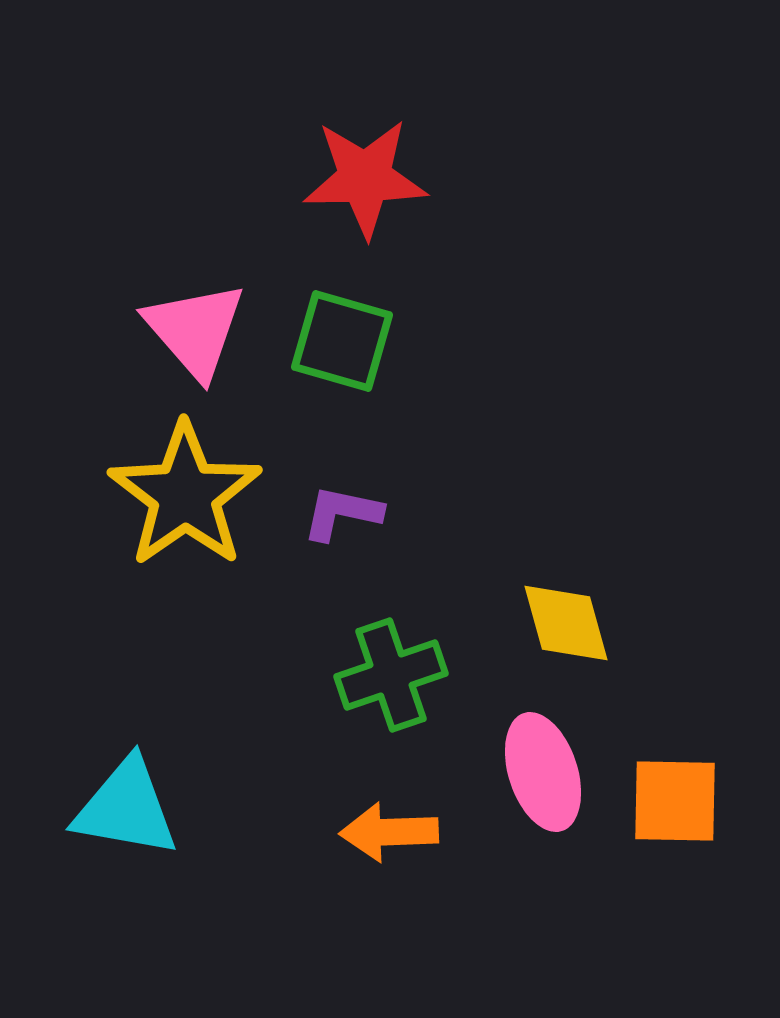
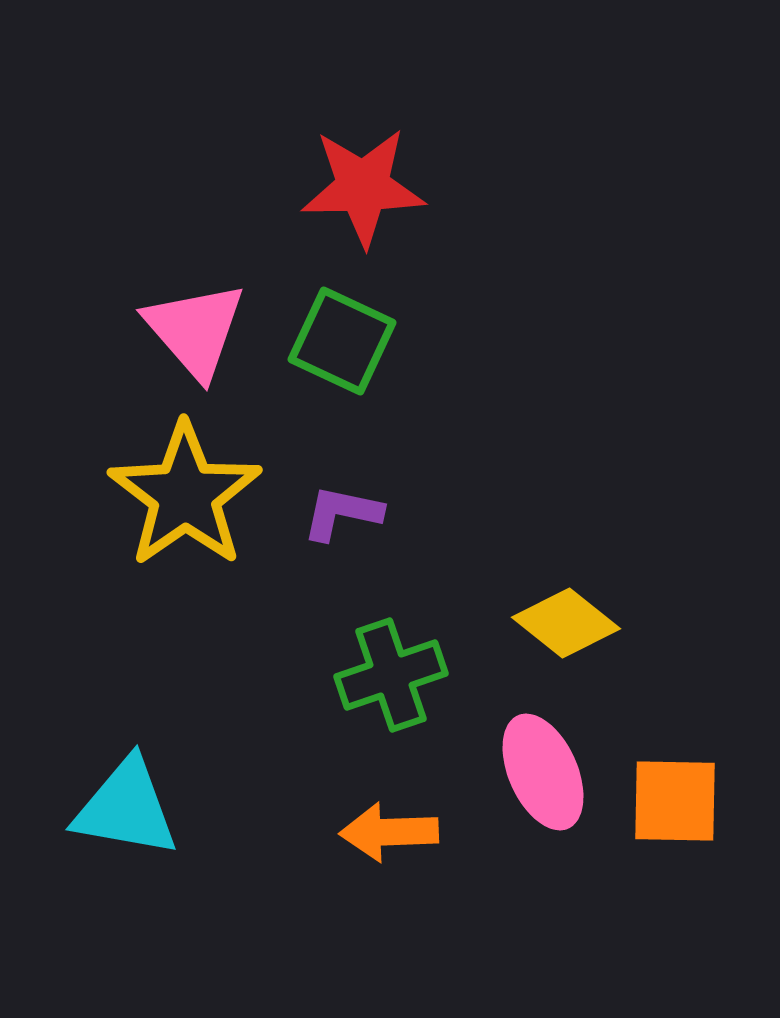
red star: moved 2 px left, 9 px down
green square: rotated 9 degrees clockwise
yellow diamond: rotated 36 degrees counterclockwise
pink ellipse: rotated 6 degrees counterclockwise
